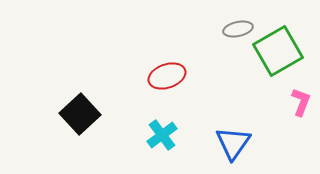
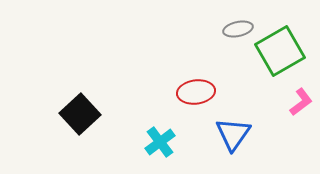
green square: moved 2 px right
red ellipse: moved 29 px right, 16 px down; rotated 12 degrees clockwise
pink L-shape: rotated 32 degrees clockwise
cyan cross: moved 2 px left, 7 px down
blue triangle: moved 9 px up
